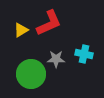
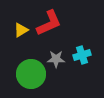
cyan cross: moved 2 px left, 1 px down; rotated 30 degrees counterclockwise
